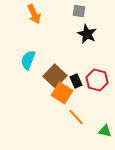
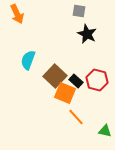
orange arrow: moved 17 px left
black rectangle: rotated 24 degrees counterclockwise
orange square: moved 3 px right; rotated 10 degrees counterclockwise
